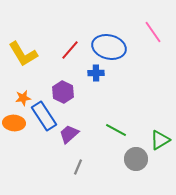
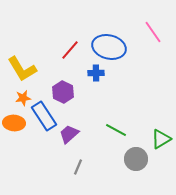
yellow L-shape: moved 1 px left, 15 px down
green triangle: moved 1 px right, 1 px up
